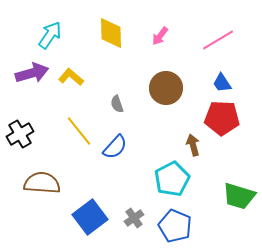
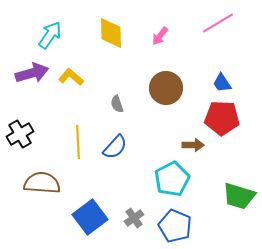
pink line: moved 17 px up
yellow line: moved 1 px left, 11 px down; rotated 36 degrees clockwise
brown arrow: rotated 105 degrees clockwise
